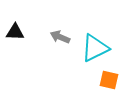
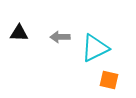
black triangle: moved 4 px right, 1 px down
gray arrow: rotated 24 degrees counterclockwise
